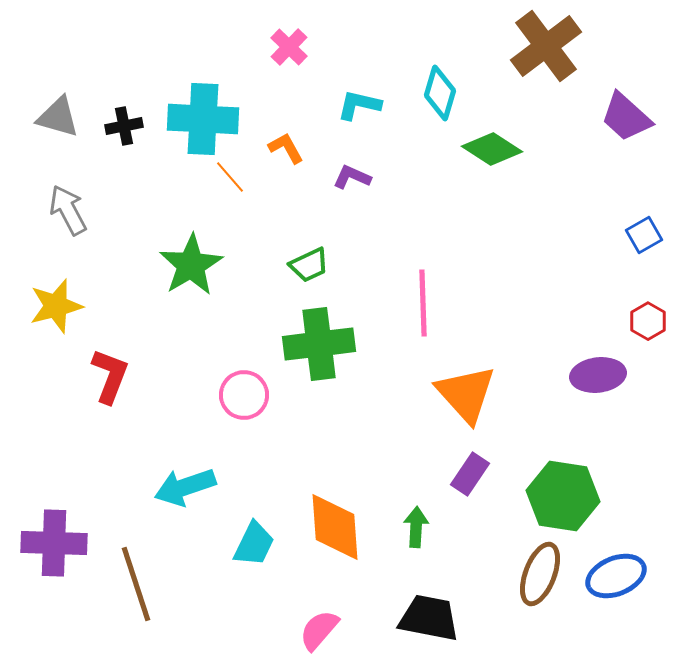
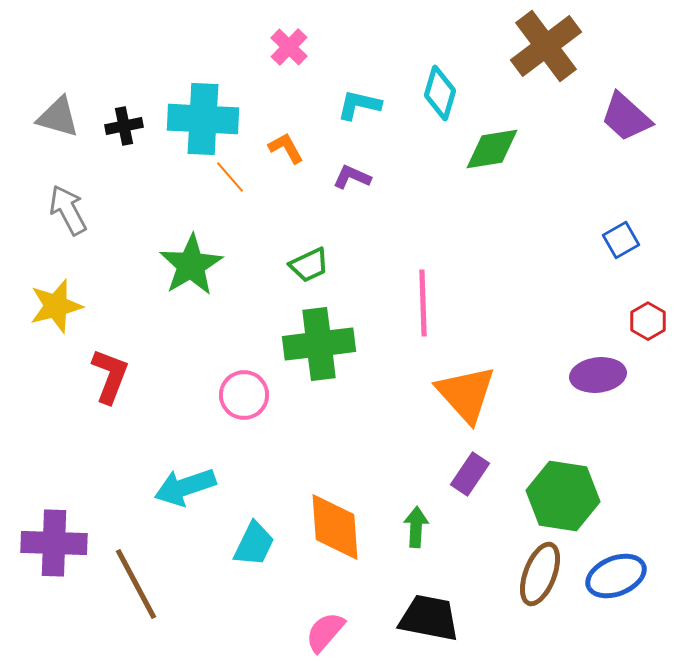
green diamond: rotated 42 degrees counterclockwise
blue square: moved 23 px left, 5 px down
brown line: rotated 10 degrees counterclockwise
pink semicircle: moved 6 px right, 2 px down
